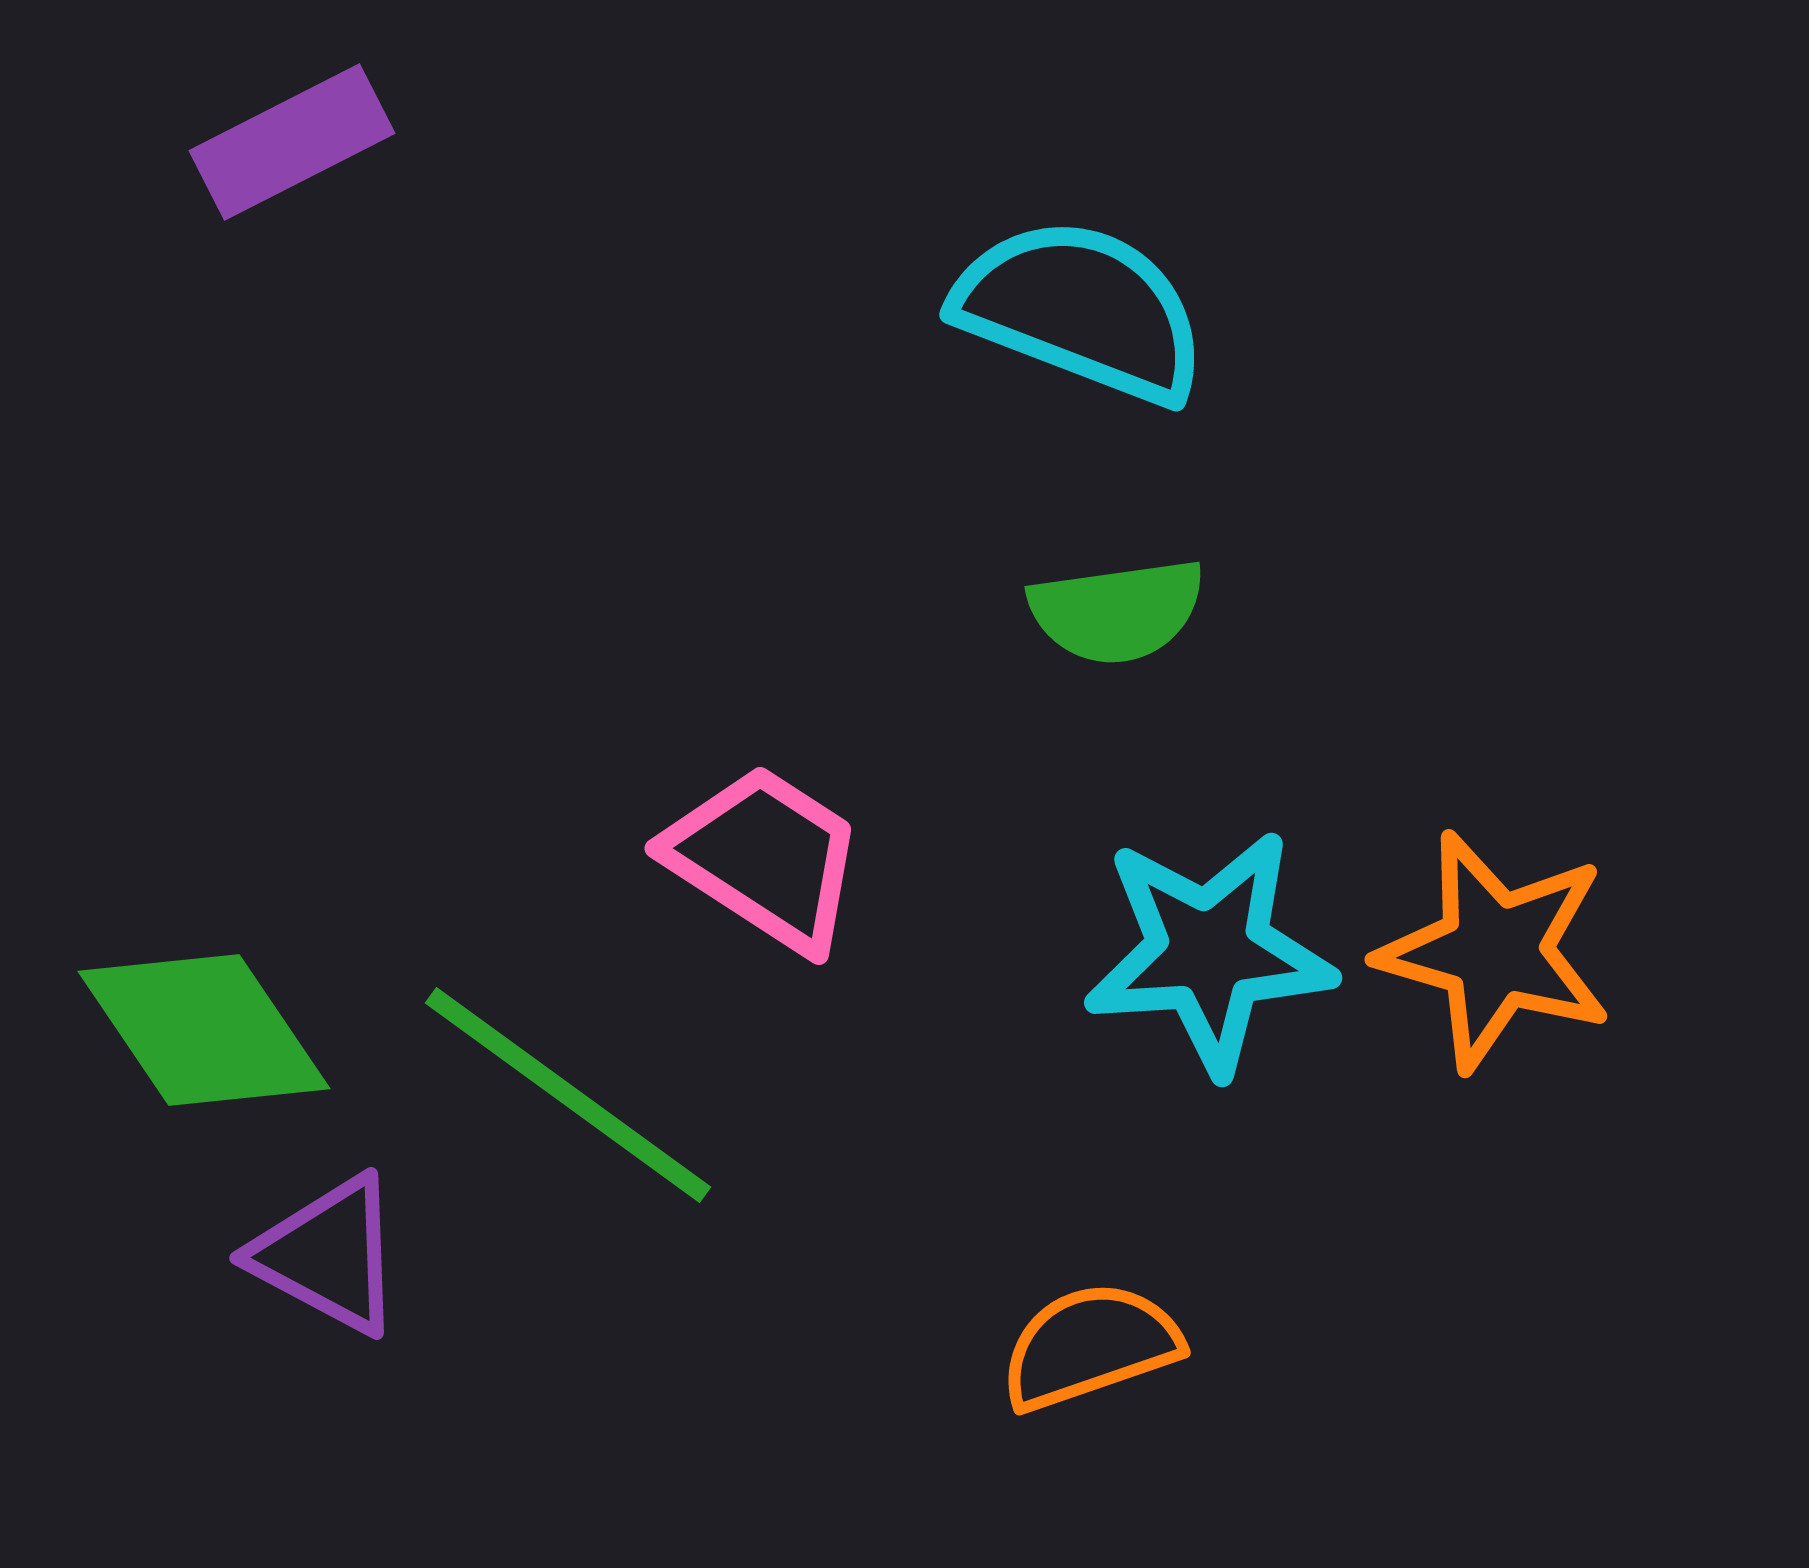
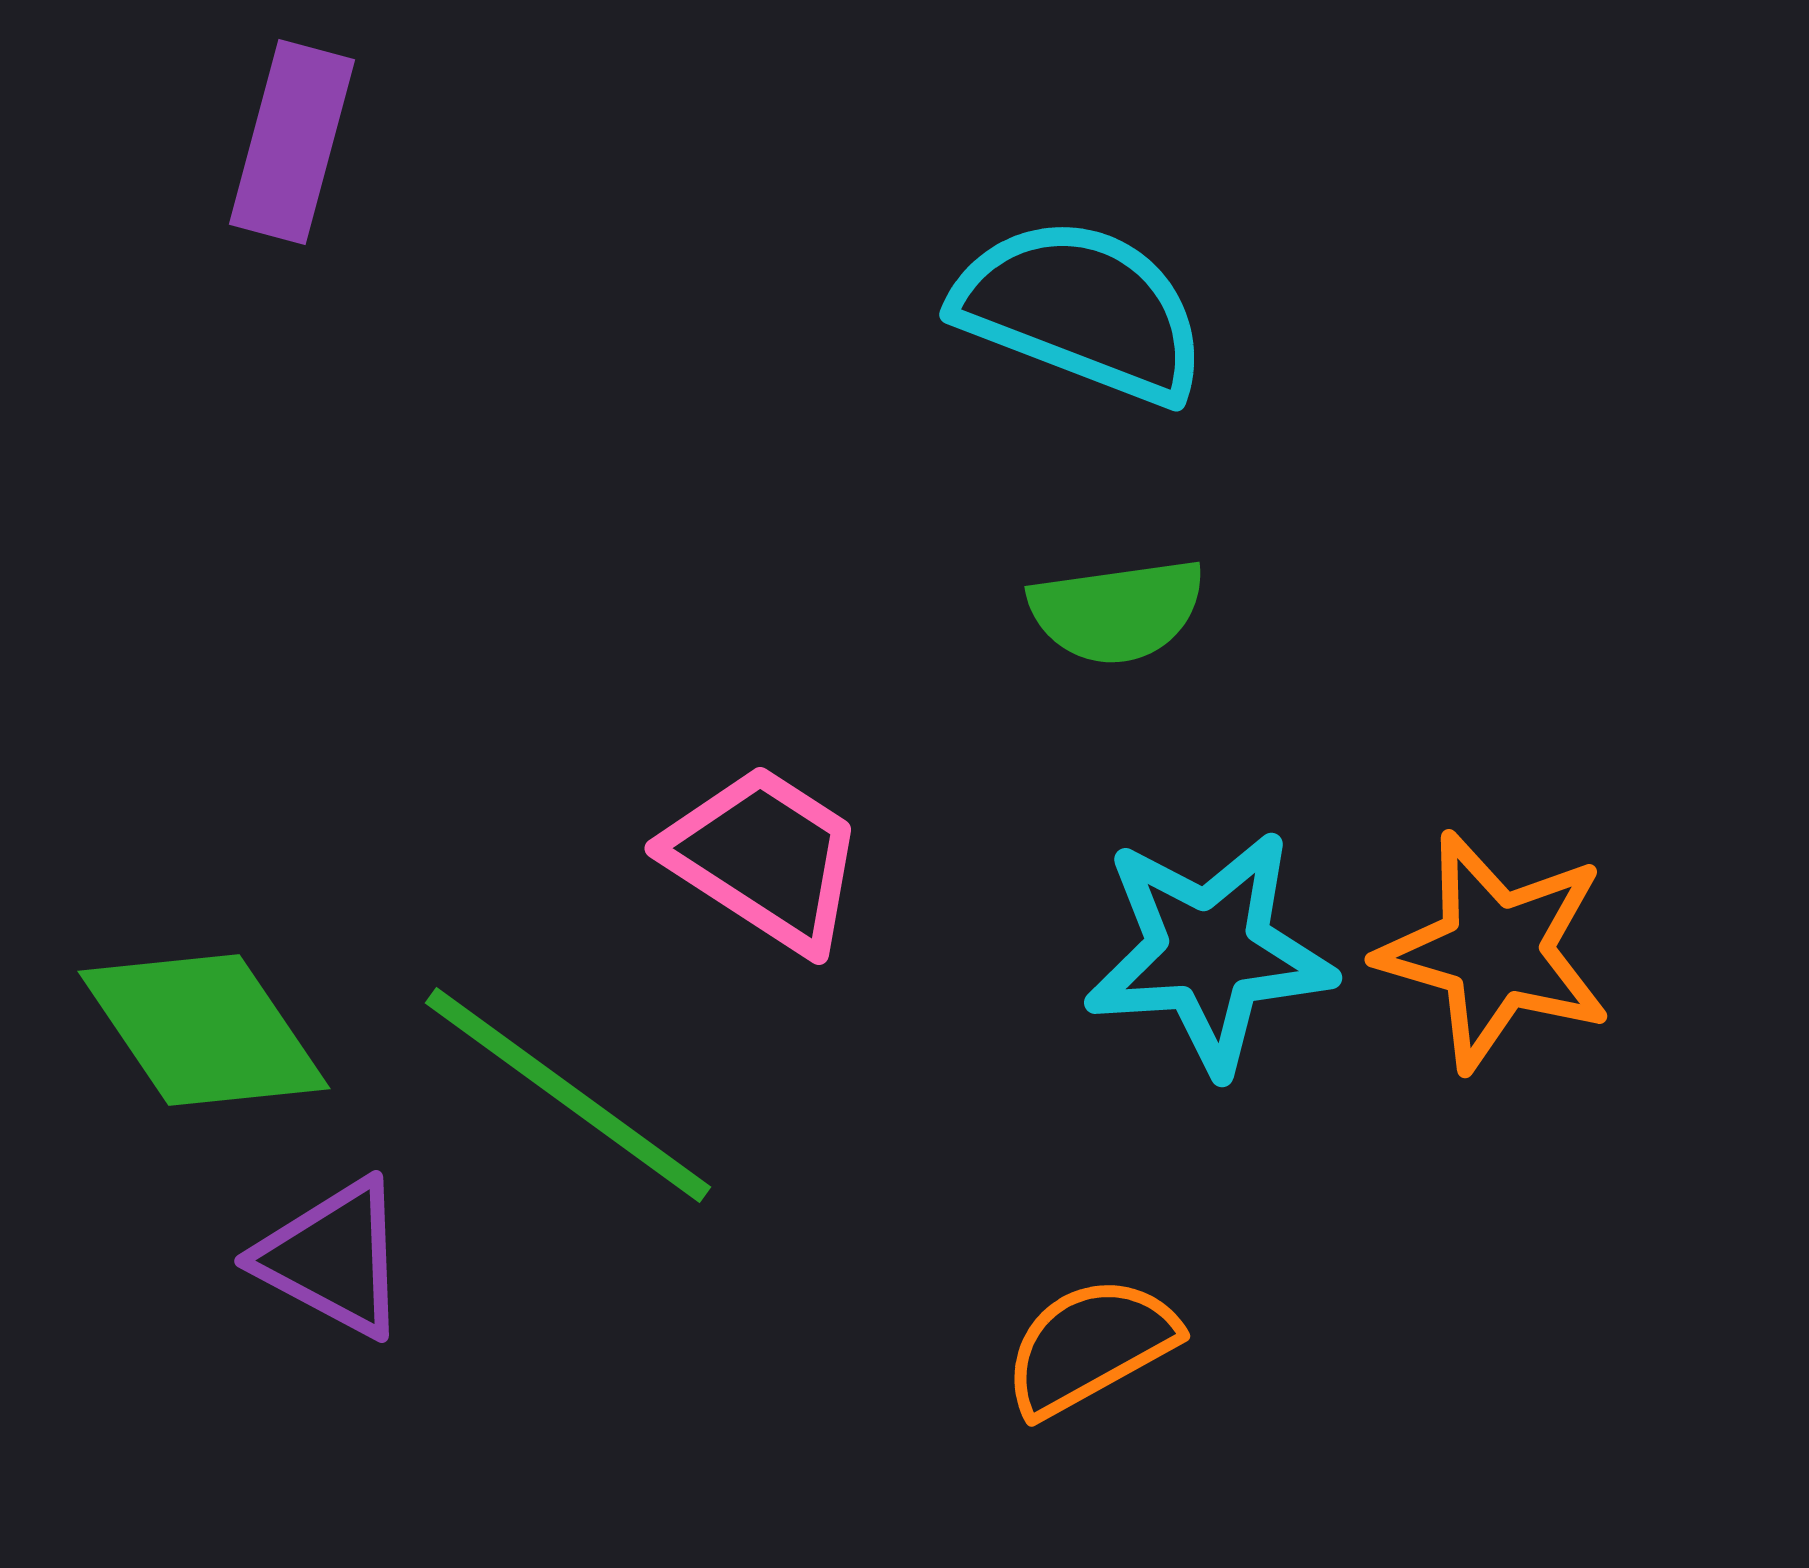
purple rectangle: rotated 48 degrees counterclockwise
purple triangle: moved 5 px right, 3 px down
orange semicircle: rotated 10 degrees counterclockwise
